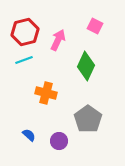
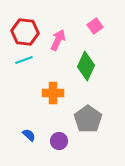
pink square: rotated 28 degrees clockwise
red hexagon: rotated 20 degrees clockwise
orange cross: moved 7 px right; rotated 15 degrees counterclockwise
